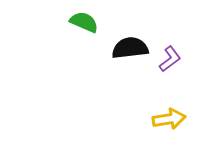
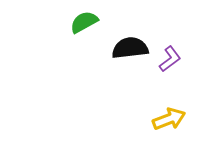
green semicircle: rotated 52 degrees counterclockwise
yellow arrow: rotated 12 degrees counterclockwise
